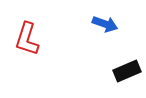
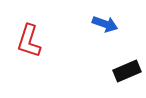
red L-shape: moved 2 px right, 2 px down
